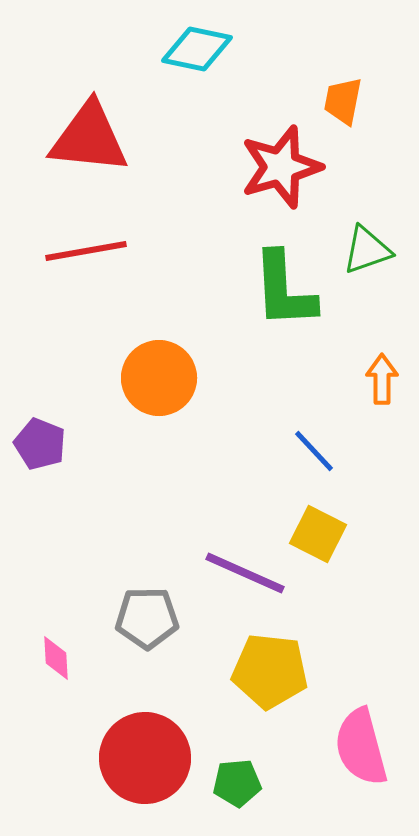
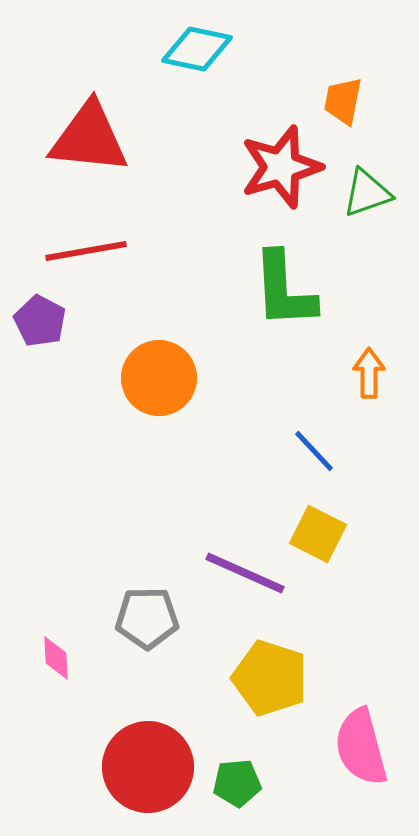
green triangle: moved 57 px up
orange arrow: moved 13 px left, 6 px up
purple pentagon: moved 123 px up; rotated 6 degrees clockwise
yellow pentagon: moved 7 px down; rotated 12 degrees clockwise
red circle: moved 3 px right, 9 px down
